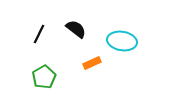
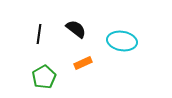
black line: rotated 18 degrees counterclockwise
orange rectangle: moved 9 px left
